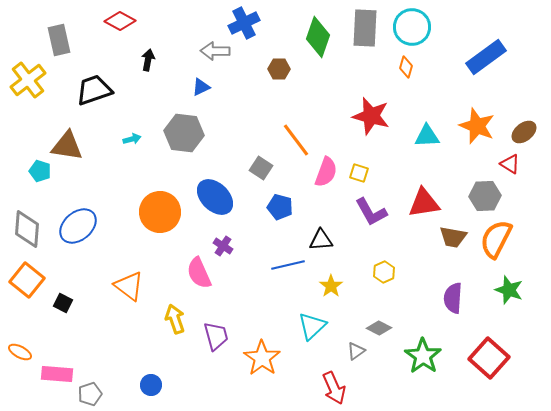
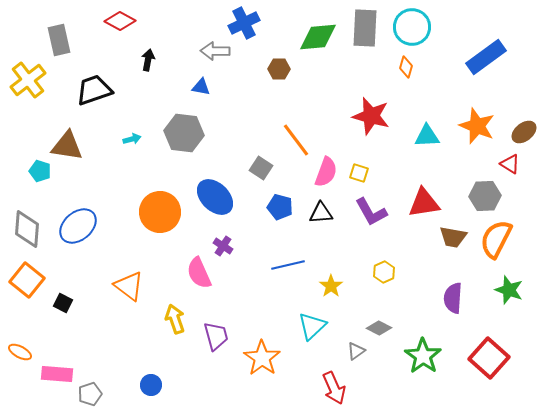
green diamond at (318, 37): rotated 66 degrees clockwise
blue triangle at (201, 87): rotated 36 degrees clockwise
black triangle at (321, 240): moved 27 px up
